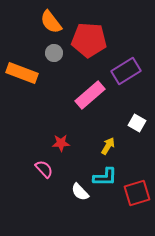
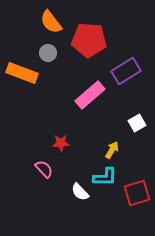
gray circle: moved 6 px left
white square: rotated 30 degrees clockwise
yellow arrow: moved 4 px right, 4 px down
